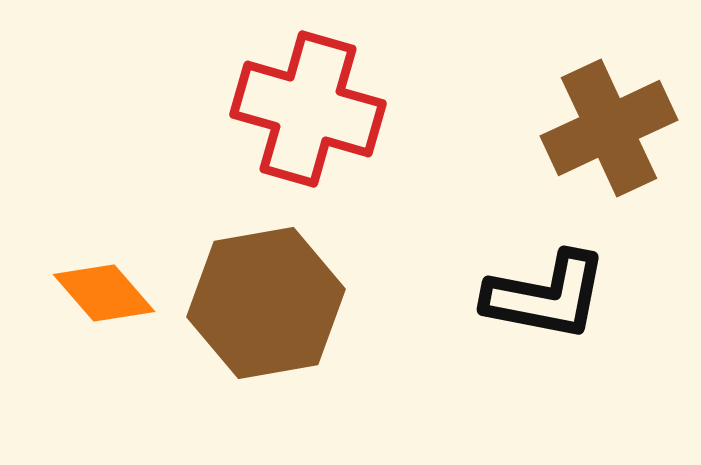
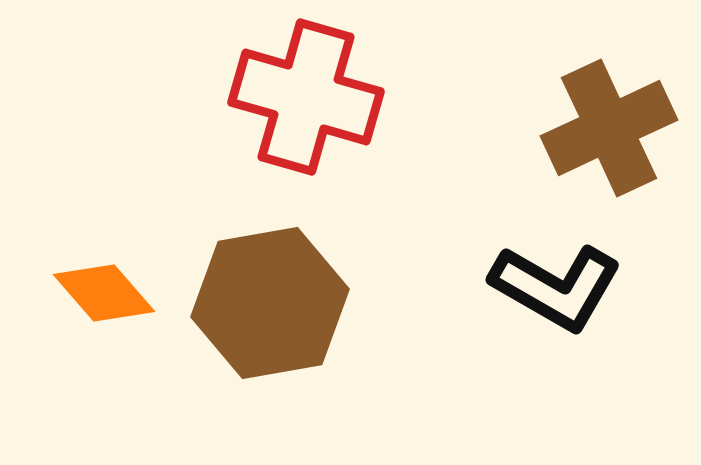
red cross: moved 2 px left, 12 px up
black L-shape: moved 10 px right, 9 px up; rotated 19 degrees clockwise
brown hexagon: moved 4 px right
